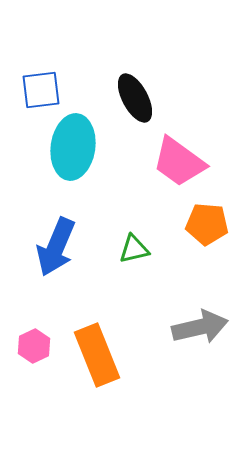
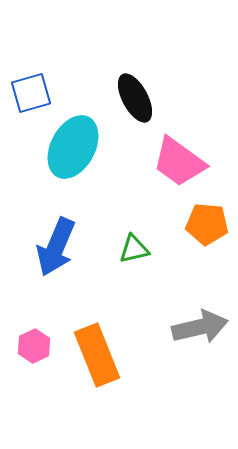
blue square: moved 10 px left, 3 px down; rotated 9 degrees counterclockwise
cyan ellipse: rotated 20 degrees clockwise
